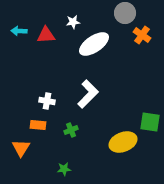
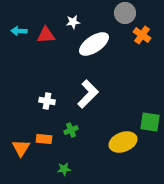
orange rectangle: moved 6 px right, 14 px down
